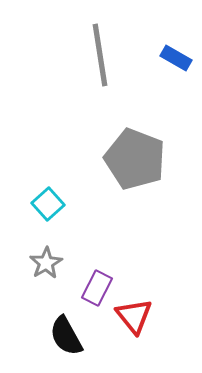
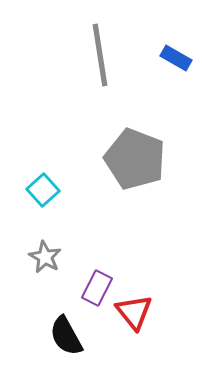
cyan square: moved 5 px left, 14 px up
gray star: moved 1 px left, 6 px up; rotated 12 degrees counterclockwise
red triangle: moved 4 px up
